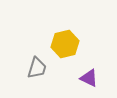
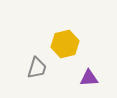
purple triangle: rotated 30 degrees counterclockwise
